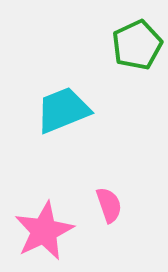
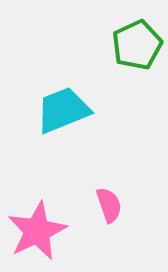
pink star: moved 7 px left
